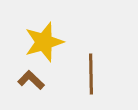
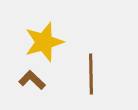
brown L-shape: moved 1 px right
